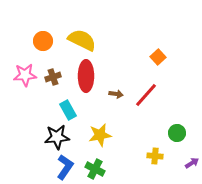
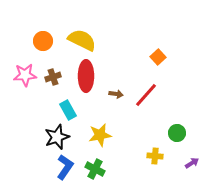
black star: rotated 15 degrees counterclockwise
